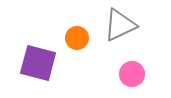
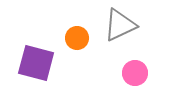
purple square: moved 2 px left
pink circle: moved 3 px right, 1 px up
